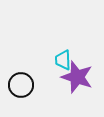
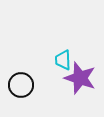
purple star: moved 3 px right, 1 px down
